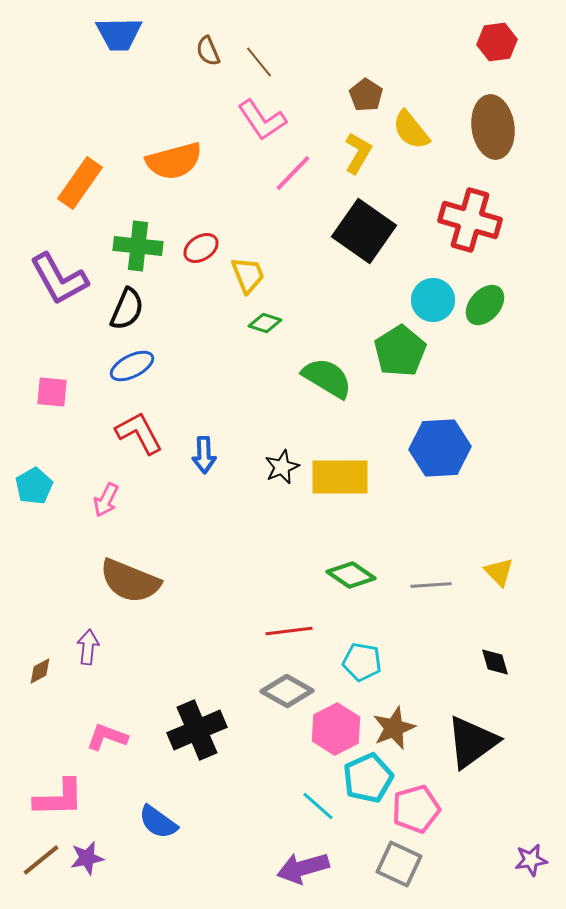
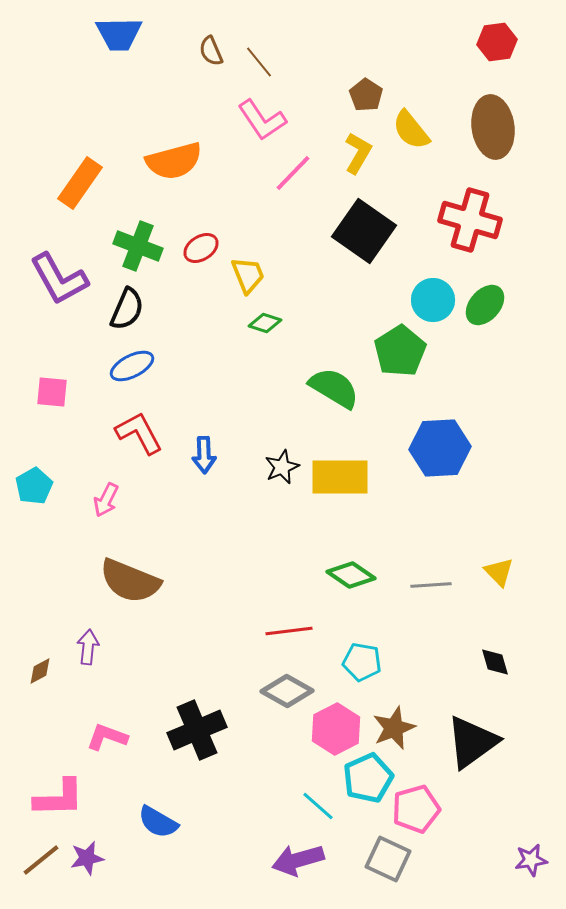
brown semicircle at (208, 51): moved 3 px right
green cross at (138, 246): rotated 15 degrees clockwise
green semicircle at (327, 378): moved 7 px right, 10 px down
blue semicircle at (158, 822): rotated 6 degrees counterclockwise
gray square at (399, 864): moved 11 px left, 5 px up
purple arrow at (303, 868): moved 5 px left, 8 px up
